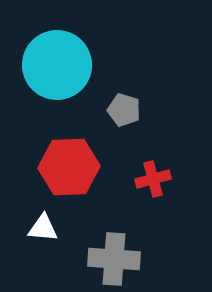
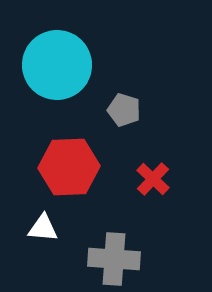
red cross: rotated 32 degrees counterclockwise
